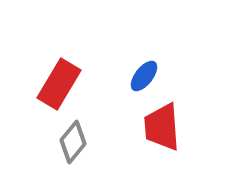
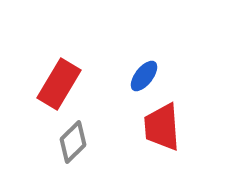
gray diamond: rotated 6 degrees clockwise
